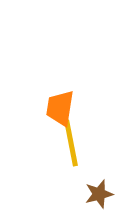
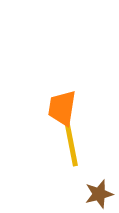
orange trapezoid: moved 2 px right
